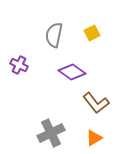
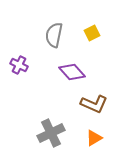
purple diamond: rotated 12 degrees clockwise
brown L-shape: moved 2 px left, 1 px down; rotated 28 degrees counterclockwise
